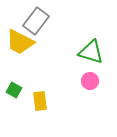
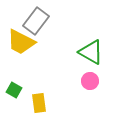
yellow trapezoid: moved 1 px right
green triangle: rotated 12 degrees clockwise
yellow rectangle: moved 1 px left, 2 px down
